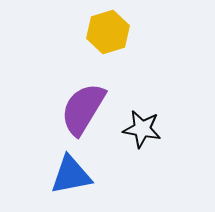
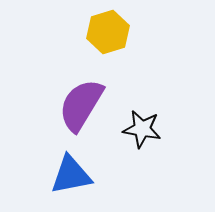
purple semicircle: moved 2 px left, 4 px up
